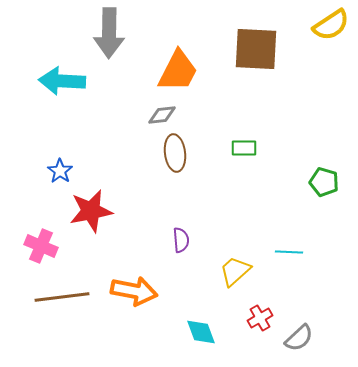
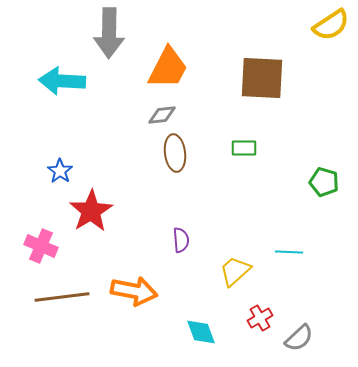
brown square: moved 6 px right, 29 px down
orange trapezoid: moved 10 px left, 3 px up
red star: rotated 21 degrees counterclockwise
